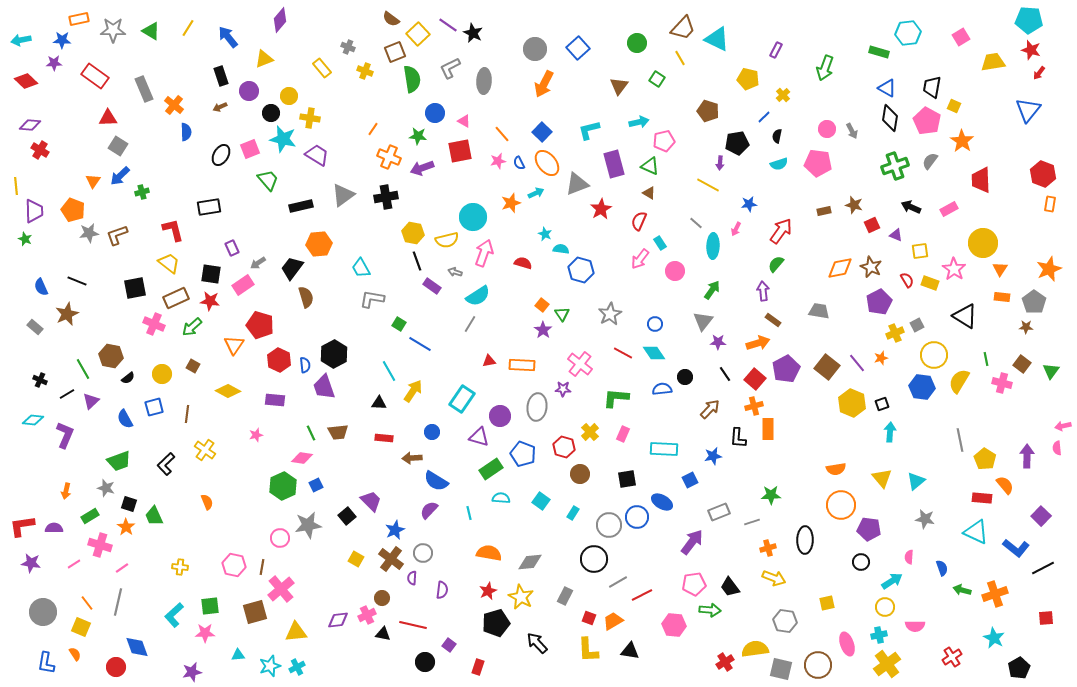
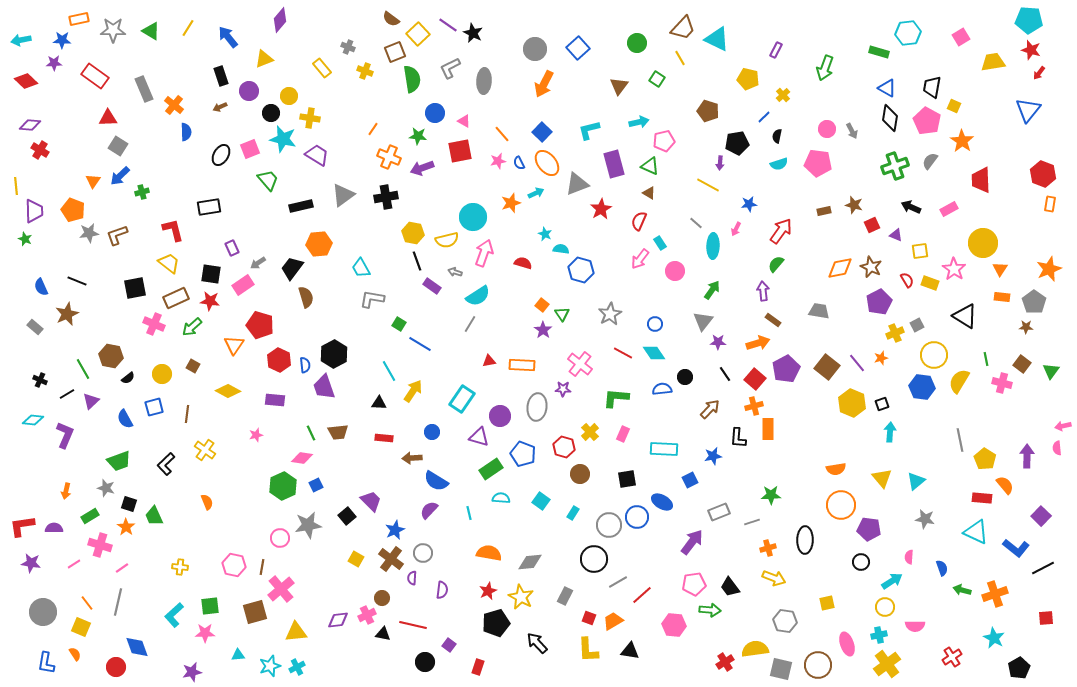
red line at (642, 595): rotated 15 degrees counterclockwise
